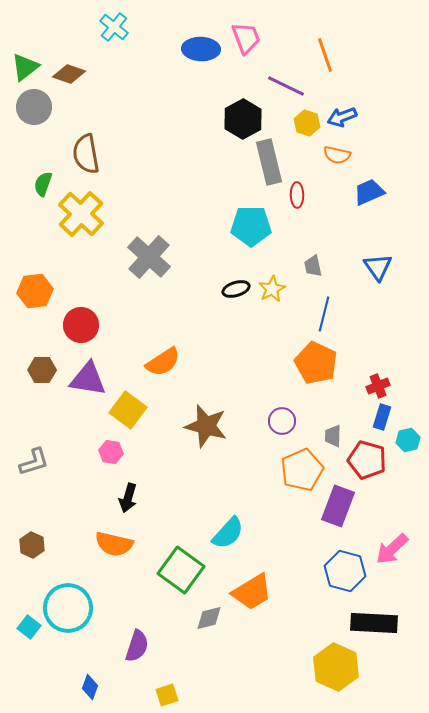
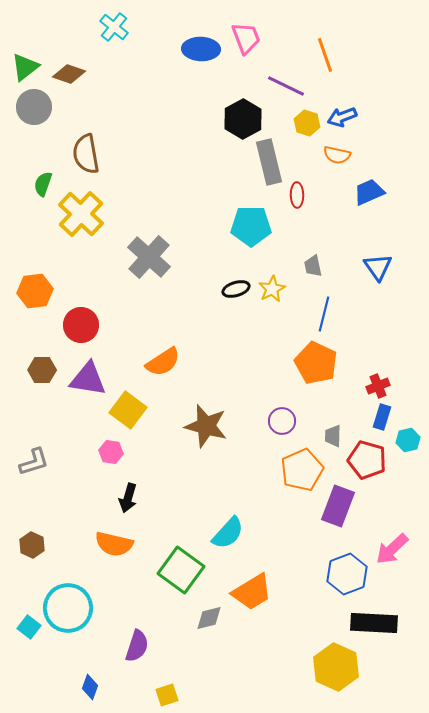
blue hexagon at (345, 571): moved 2 px right, 3 px down; rotated 24 degrees clockwise
